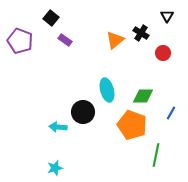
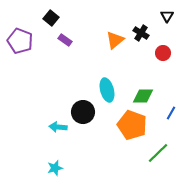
green line: moved 2 px right, 2 px up; rotated 35 degrees clockwise
